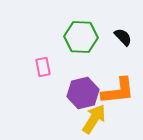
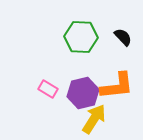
pink rectangle: moved 5 px right, 22 px down; rotated 48 degrees counterclockwise
orange L-shape: moved 1 px left, 5 px up
